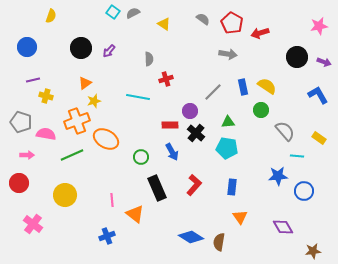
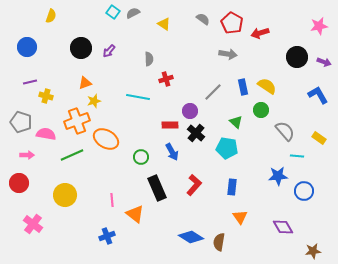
purple line at (33, 80): moved 3 px left, 2 px down
orange triangle at (85, 83): rotated 16 degrees clockwise
green triangle at (228, 122): moved 8 px right; rotated 48 degrees clockwise
